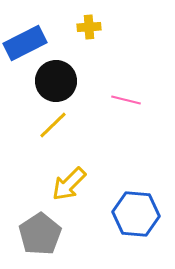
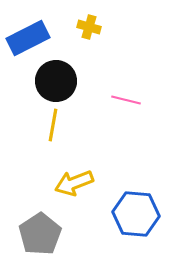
yellow cross: rotated 20 degrees clockwise
blue rectangle: moved 3 px right, 5 px up
yellow line: rotated 36 degrees counterclockwise
yellow arrow: moved 5 px right, 1 px up; rotated 24 degrees clockwise
